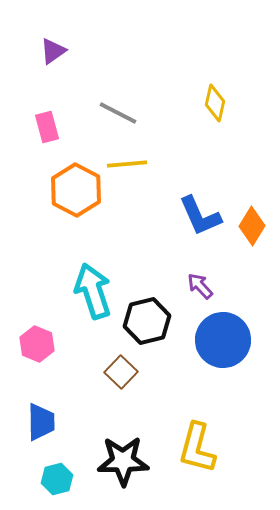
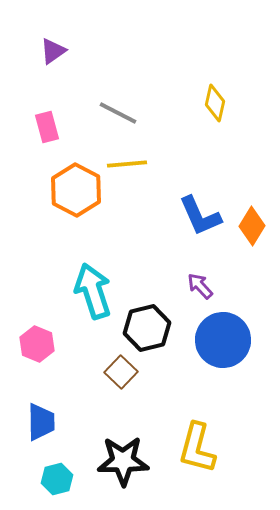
black hexagon: moved 7 px down
